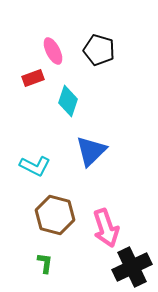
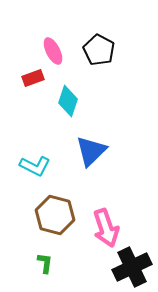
black pentagon: rotated 12 degrees clockwise
